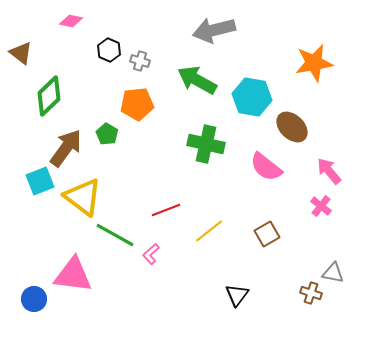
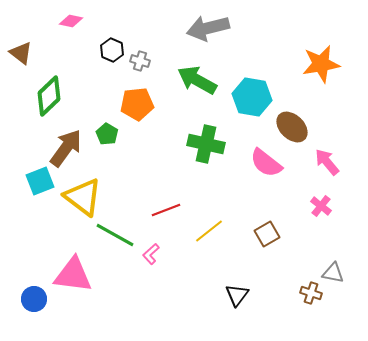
gray arrow: moved 6 px left, 2 px up
black hexagon: moved 3 px right
orange star: moved 7 px right, 1 px down
pink semicircle: moved 4 px up
pink arrow: moved 2 px left, 9 px up
